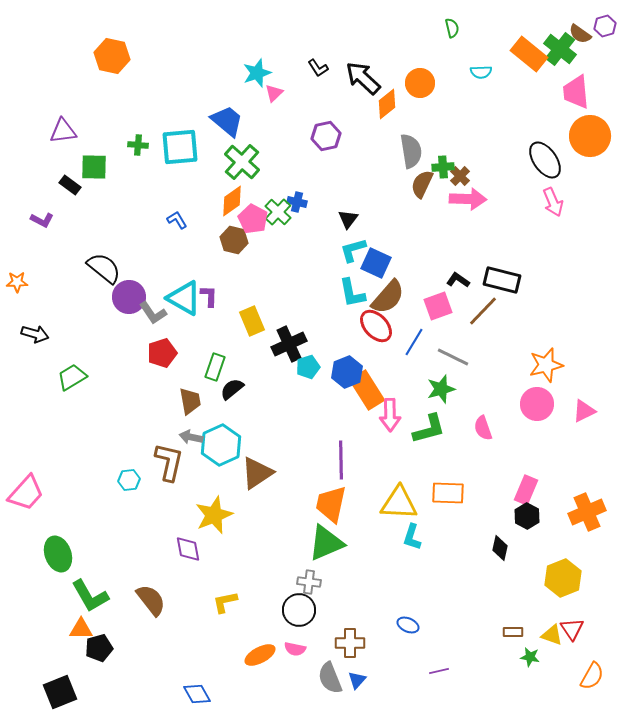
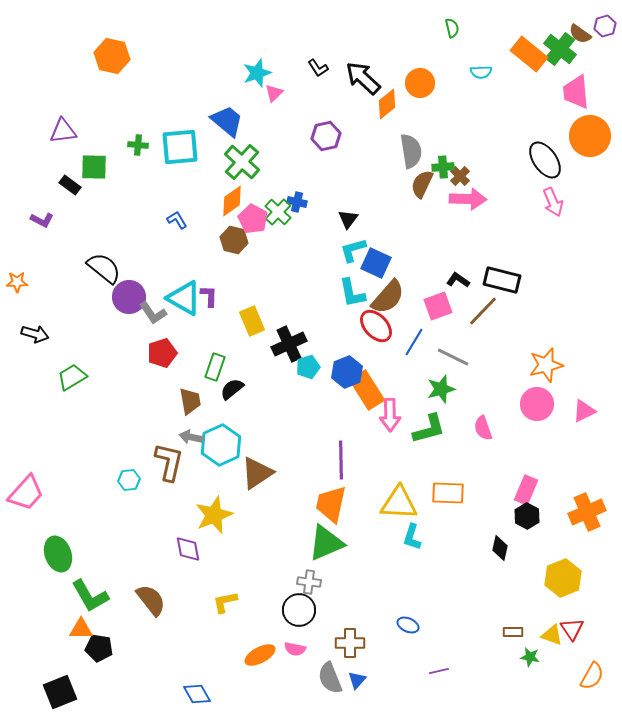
black pentagon at (99, 648): rotated 24 degrees clockwise
